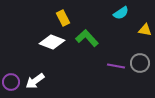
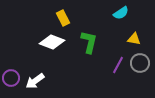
yellow triangle: moved 11 px left, 9 px down
green L-shape: moved 2 px right, 4 px down; rotated 55 degrees clockwise
purple line: moved 2 px right, 1 px up; rotated 72 degrees counterclockwise
purple circle: moved 4 px up
